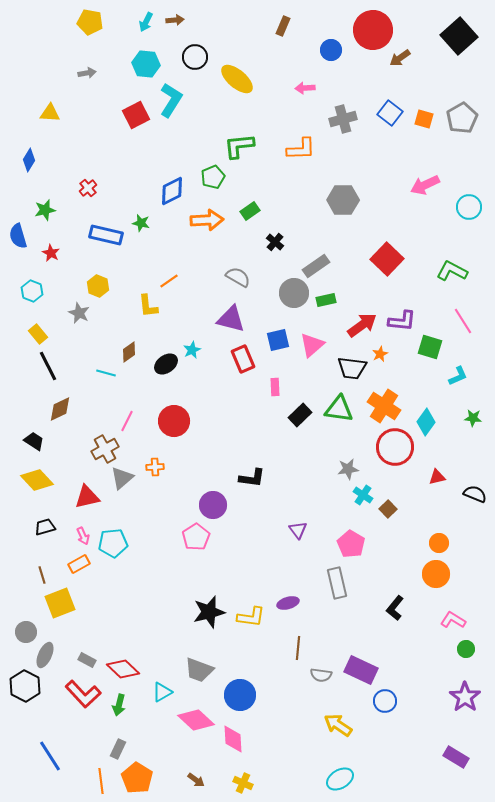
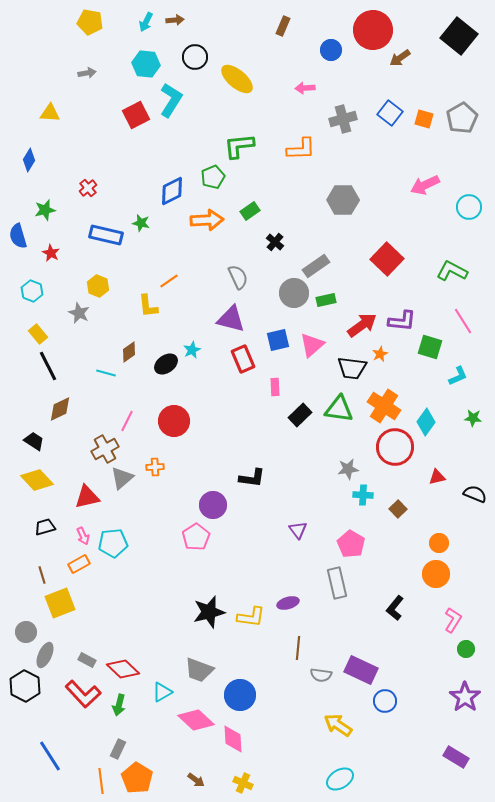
black square at (459, 36): rotated 9 degrees counterclockwise
gray semicircle at (238, 277): rotated 35 degrees clockwise
cyan cross at (363, 495): rotated 30 degrees counterclockwise
brown square at (388, 509): moved 10 px right
pink L-shape at (453, 620): rotated 90 degrees clockwise
